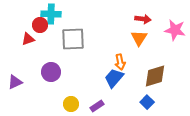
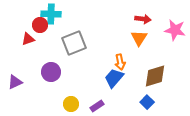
gray square: moved 1 px right, 4 px down; rotated 20 degrees counterclockwise
